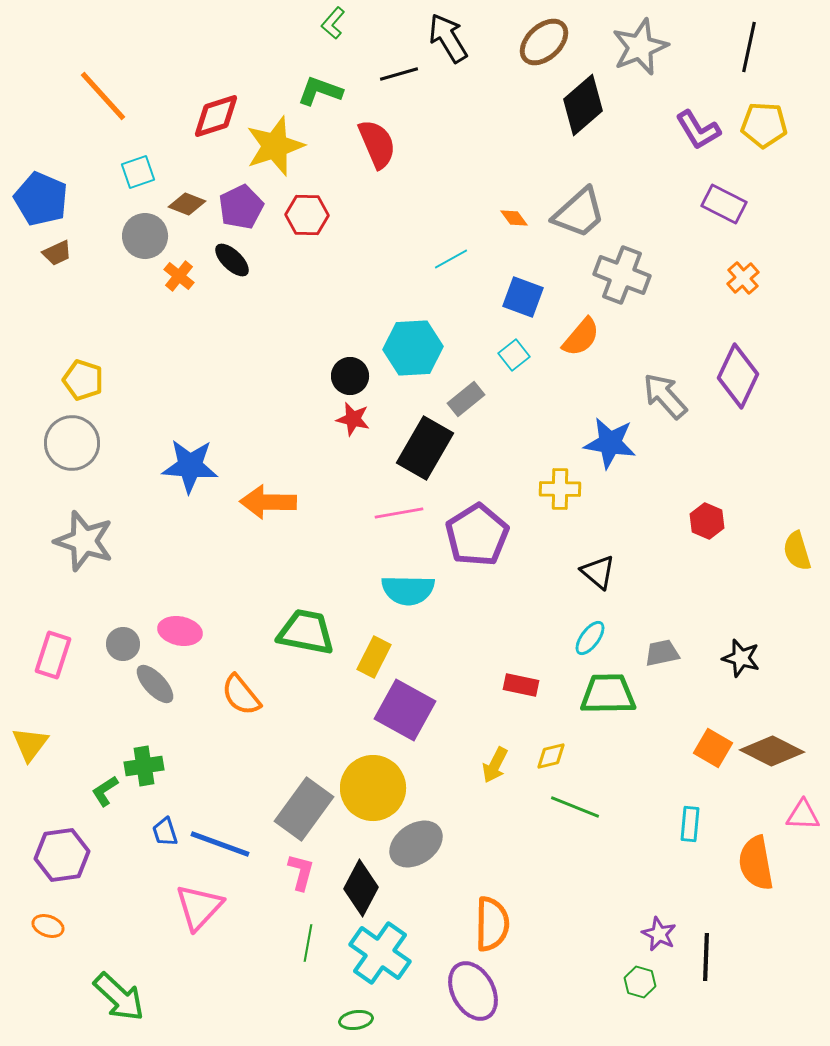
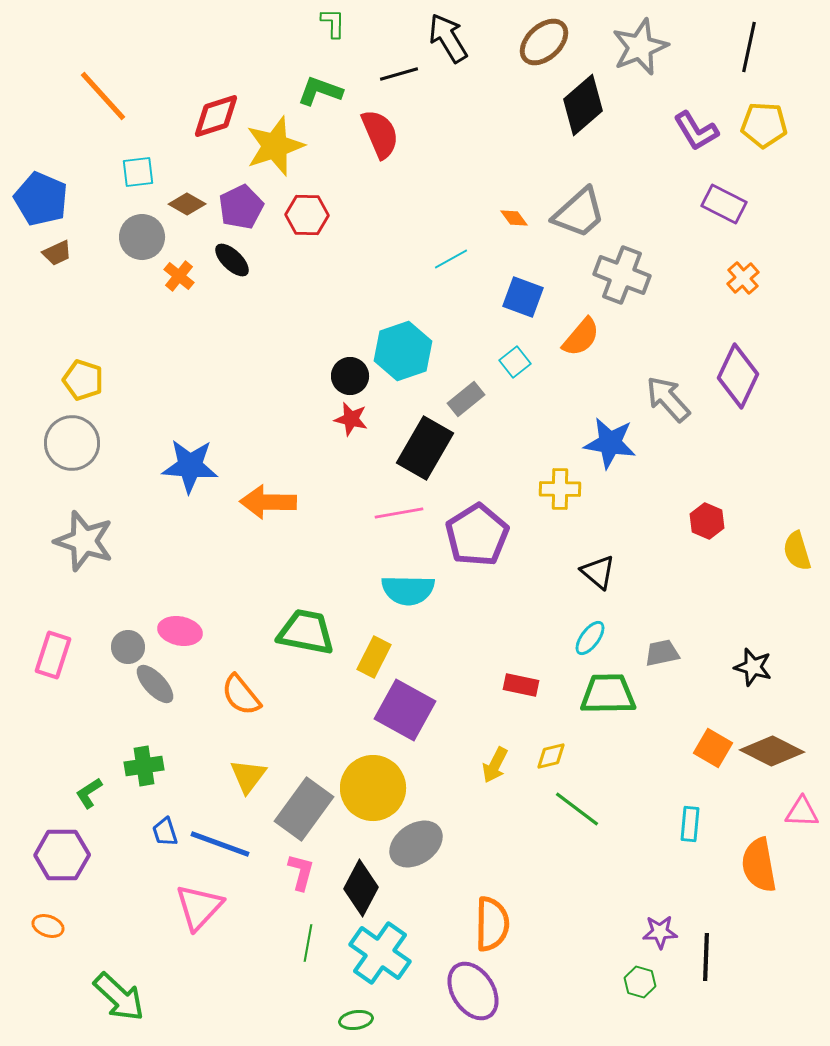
green L-shape at (333, 23): rotated 140 degrees clockwise
purple L-shape at (698, 130): moved 2 px left, 1 px down
red semicircle at (377, 144): moved 3 px right, 10 px up
cyan square at (138, 172): rotated 12 degrees clockwise
brown diamond at (187, 204): rotated 9 degrees clockwise
gray circle at (145, 236): moved 3 px left, 1 px down
cyan hexagon at (413, 348): moved 10 px left, 3 px down; rotated 16 degrees counterclockwise
cyan square at (514, 355): moved 1 px right, 7 px down
gray arrow at (665, 396): moved 3 px right, 3 px down
red star at (353, 419): moved 2 px left
gray circle at (123, 644): moved 5 px right, 3 px down
black star at (741, 658): moved 12 px right, 9 px down
yellow triangle at (30, 744): moved 218 px right, 32 px down
green L-shape at (105, 791): moved 16 px left, 2 px down
green line at (575, 807): moved 2 px right, 2 px down; rotated 15 degrees clockwise
pink triangle at (803, 815): moved 1 px left, 3 px up
purple hexagon at (62, 855): rotated 8 degrees clockwise
orange semicircle at (756, 863): moved 3 px right, 2 px down
purple star at (659, 934): moved 1 px right, 2 px up; rotated 28 degrees counterclockwise
purple ellipse at (473, 991): rotated 4 degrees counterclockwise
